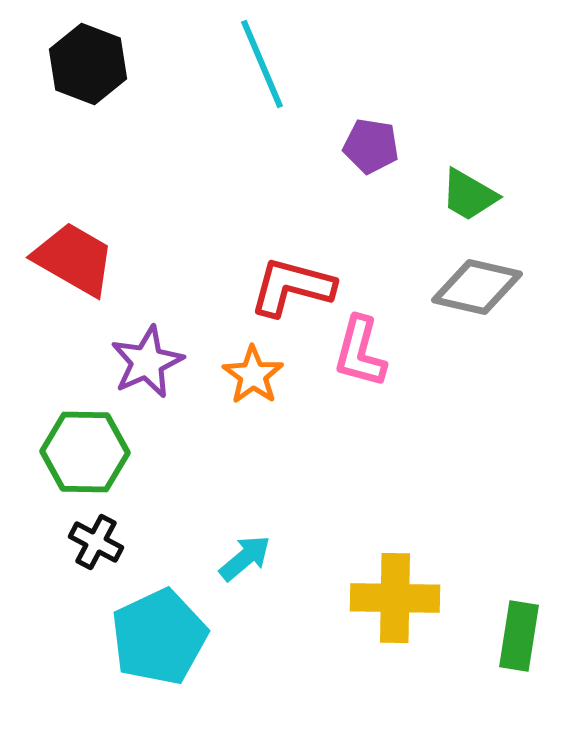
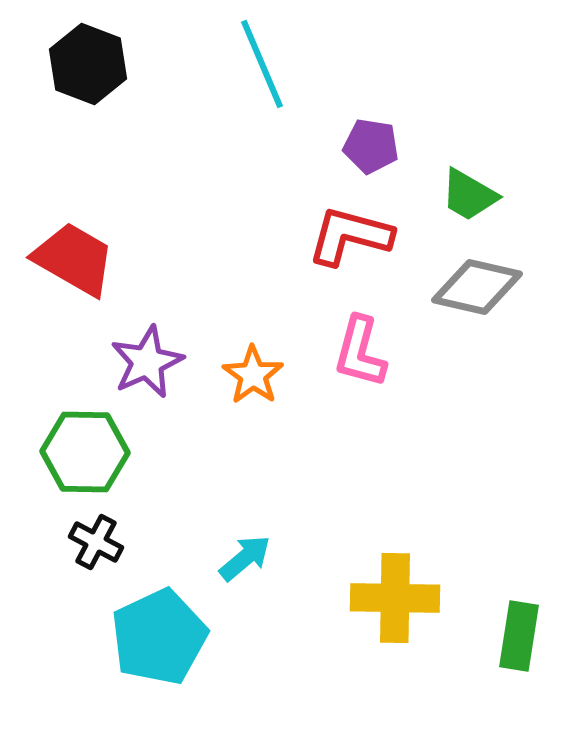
red L-shape: moved 58 px right, 51 px up
